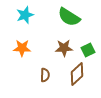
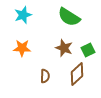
cyan star: moved 2 px left
brown star: rotated 24 degrees clockwise
brown semicircle: moved 1 px down
